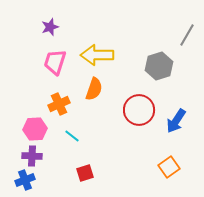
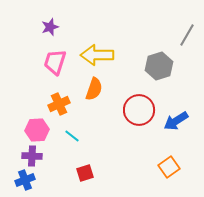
blue arrow: rotated 25 degrees clockwise
pink hexagon: moved 2 px right, 1 px down
